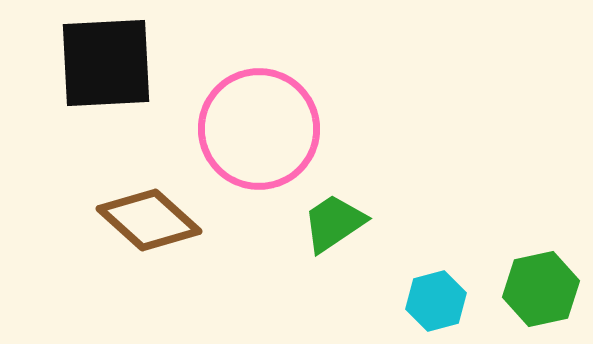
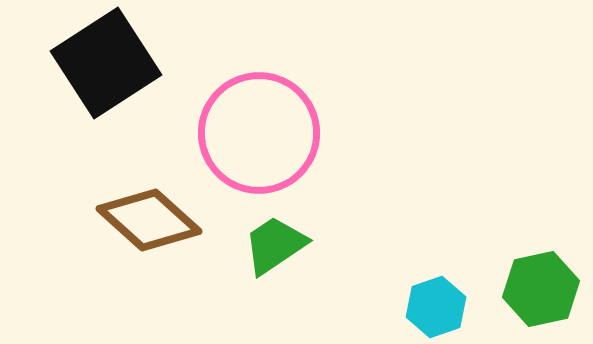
black square: rotated 30 degrees counterclockwise
pink circle: moved 4 px down
green trapezoid: moved 59 px left, 22 px down
cyan hexagon: moved 6 px down; rotated 4 degrees counterclockwise
